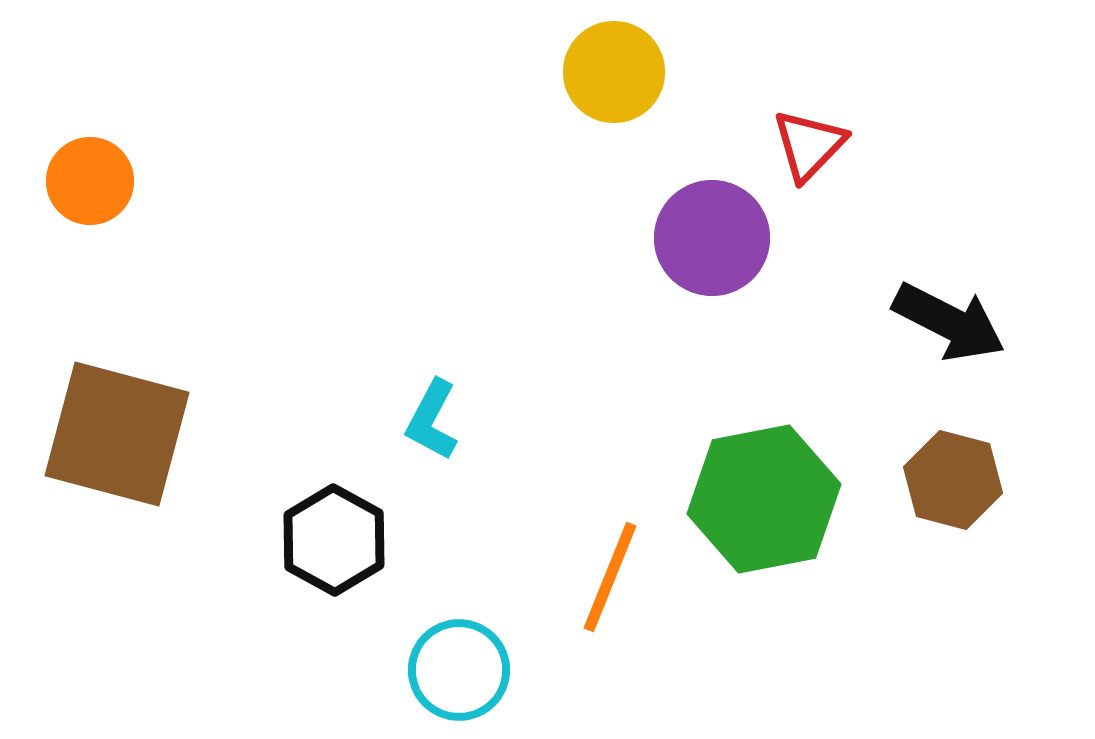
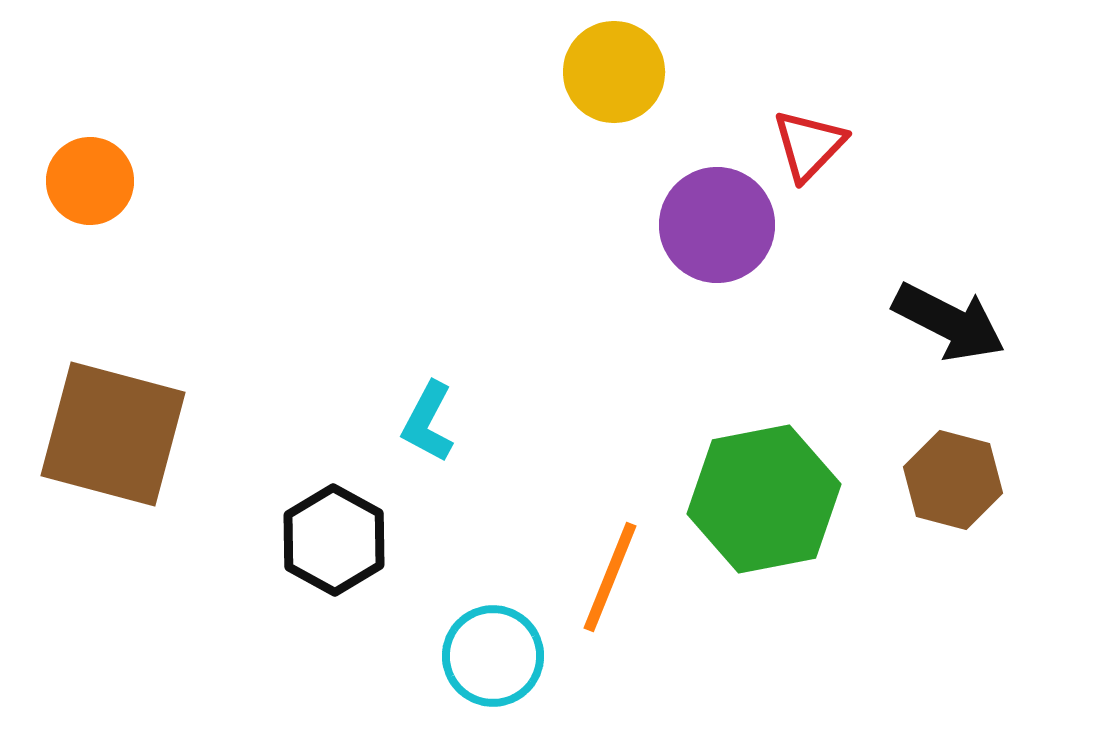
purple circle: moved 5 px right, 13 px up
cyan L-shape: moved 4 px left, 2 px down
brown square: moved 4 px left
cyan circle: moved 34 px right, 14 px up
